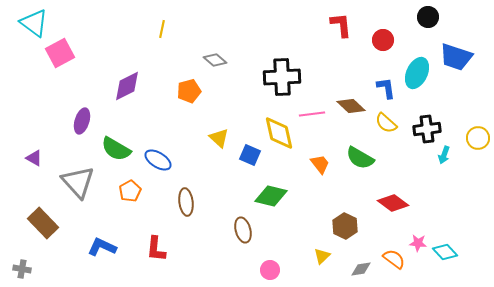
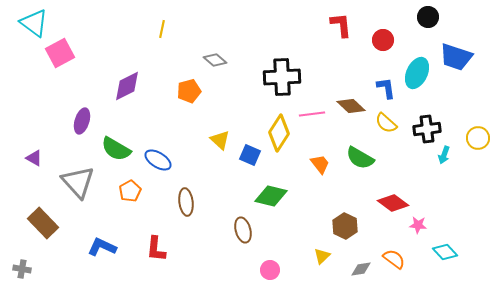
yellow diamond at (279, 133): rotated 45 degrees clockwise
yellow triangle at (219, 138): moved 1 px right, 2 px down
pink star at (418, 243): moved 18 px up
